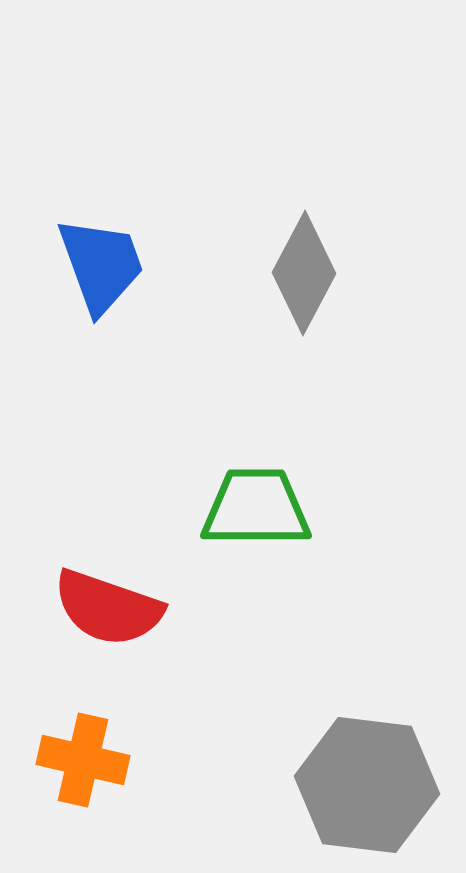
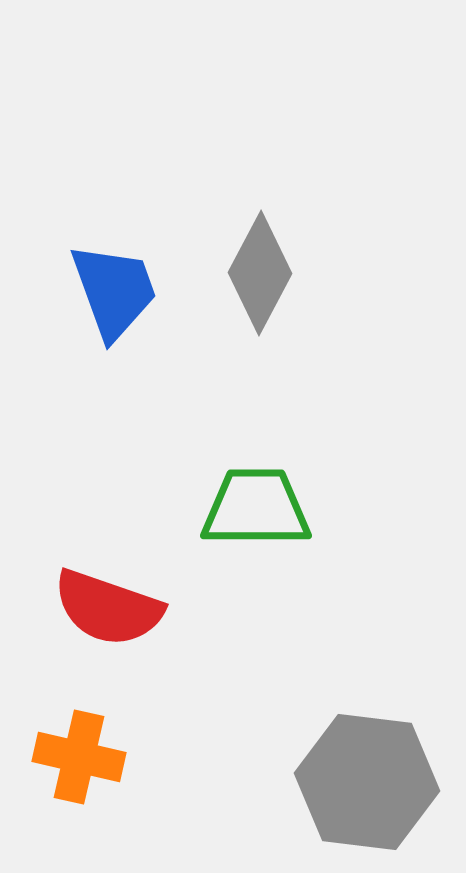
blue trapezoid: moved 13 px right, 26 px down
gray diamond: moved 44 px left
orange cross: moved 4 px left, 3 px up
gray hexagon: moved 3 px up
